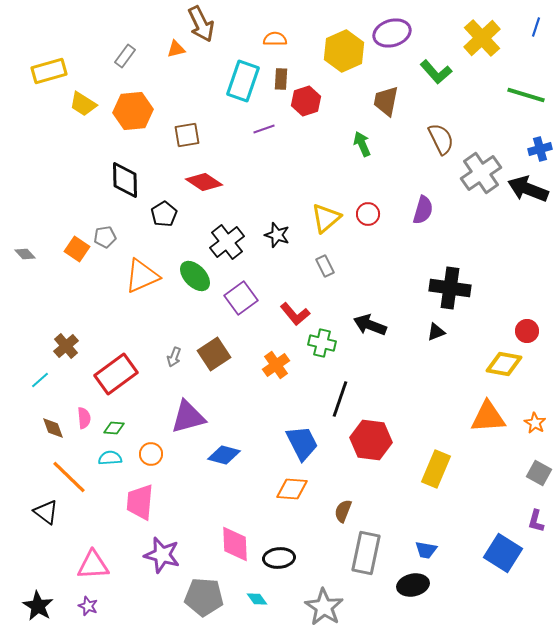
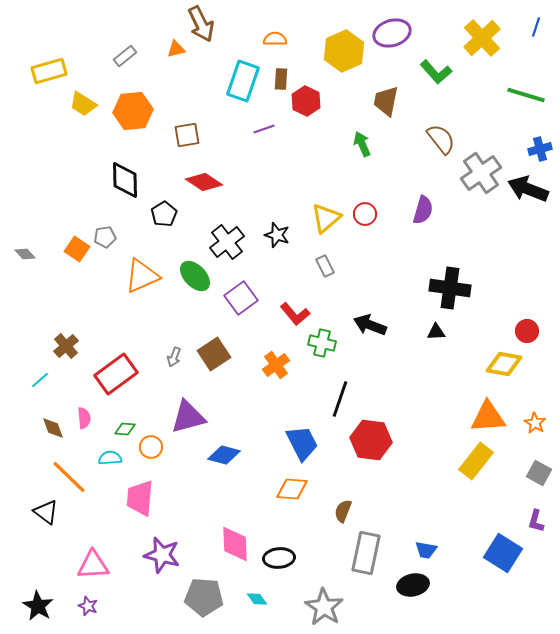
gray rectangle at (125, 56): rotated 15 degrees clockwise
red hexagon at (306, 101): rotated 16 degrees counterclockwise
brown semicircle at (441, 139): rotated 12 degrees counterclockwise
red circle at (368, 214): moved 3 px left
black triangle at (436, 332): rotated 18 degrees clockwise
green diamond at (114, 428): moved 11 px right, 1 px down
orange circle at (151, 454): moved 7 px up
yellow rectangle at (436, 469): moved 40 px right, 8 px up; rotated 15 degrees clockwise
pink trapezoid at (140, 502): moved 4 px up
